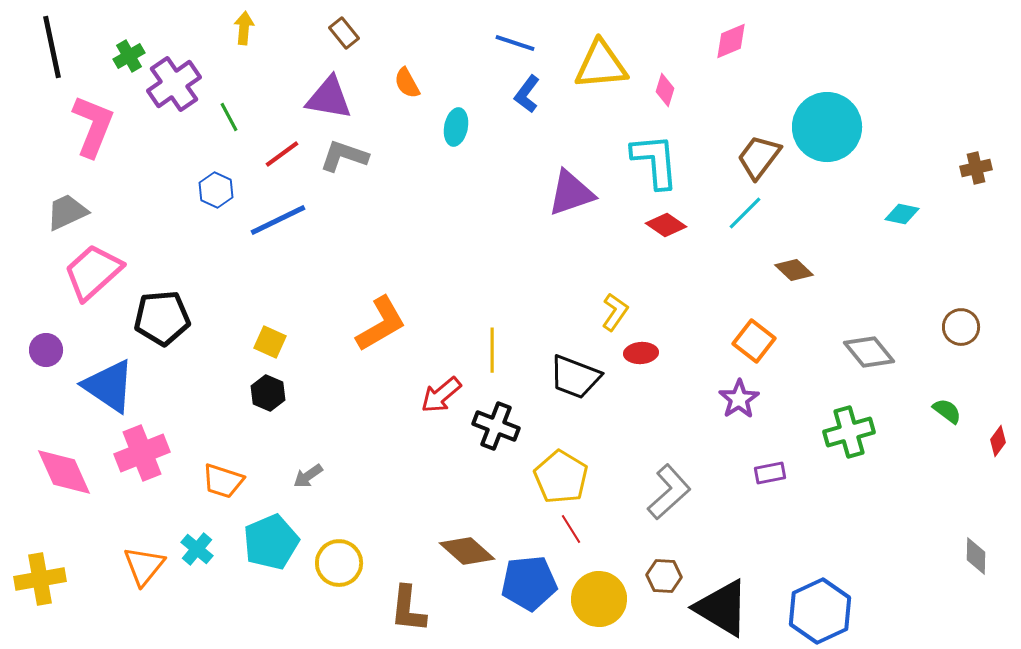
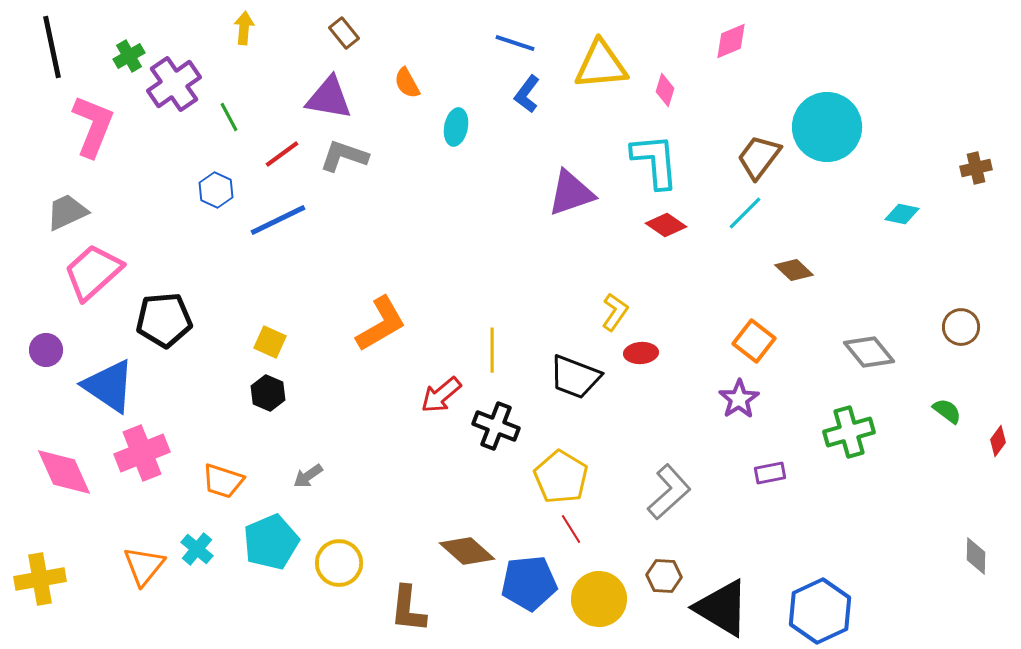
black pentagon at (162, 318): moved 2 px right, 2 px down
